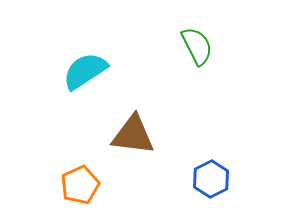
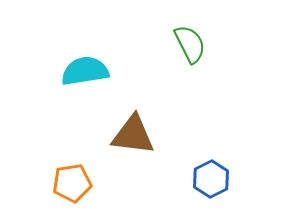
green semicircle: moved 7 px left, 2 px up
cyan semicircle: rotated 24 degrees clockwise
orange pentagon: moved 8 px left, 2 px up; rotated 15 degrees clockwise
